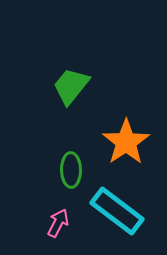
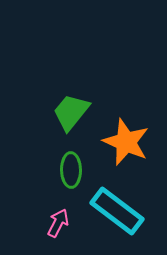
green trapezoid: moved 26 px down
orange star: rotated 15 degrees counterclockwise
